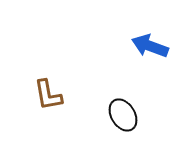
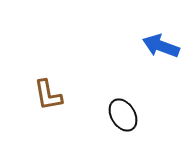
blue arrow: moved 11 px right
